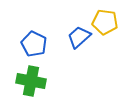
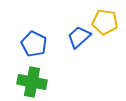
green cross: moved 1 px right, 1 px down
